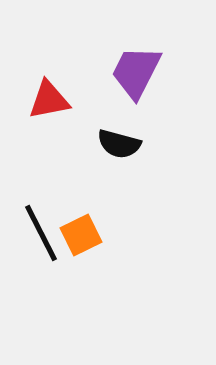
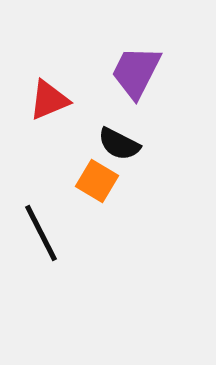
red triangle: rotated 12 degrees counterclockwise
black semicircle: rotated 12 degrees clockwise
orange square: moved 16 px right, 54 px up; rotated 33 degrees counterclockwise
